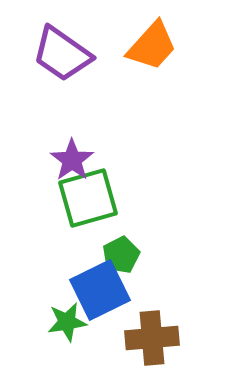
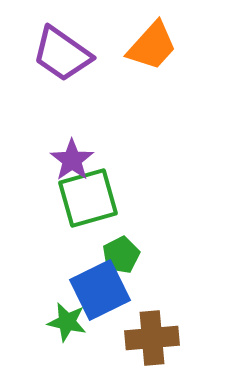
green star: rotated 21 degrees clockwise
